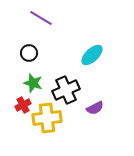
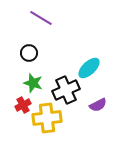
cyan ellipse: moved 3 px left, 13 px down
purple semicircle: moved 3 px right, 3 px up
